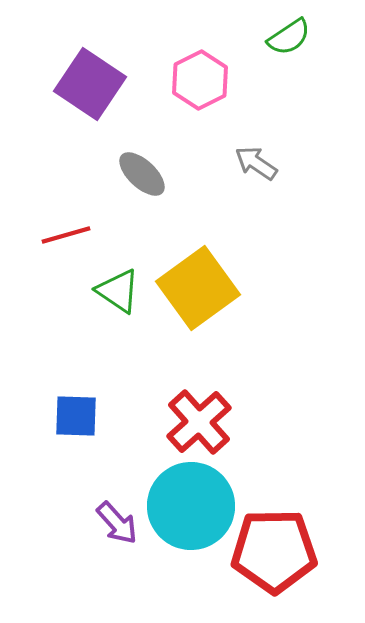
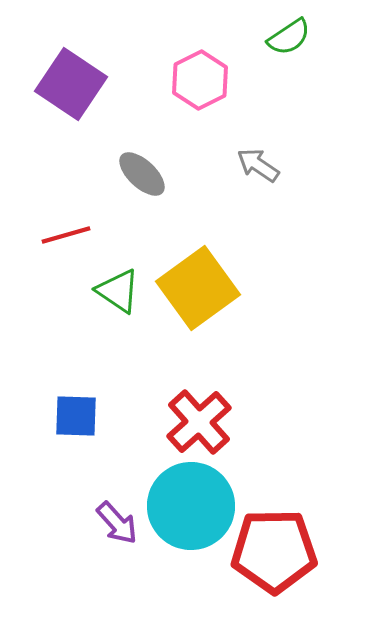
purple square: moved 19 px left
gray arrow: moved 2 px right, 2 px down
